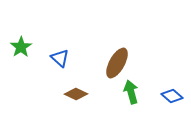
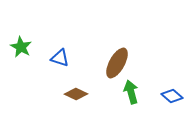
green star: rotated 10 degrees counterclockwise
blue triangle: rotated 24 degrees counterclockwise
